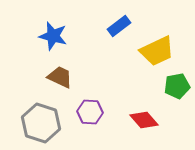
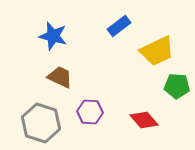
green pentagon: rotated 15 degrees clockwise
